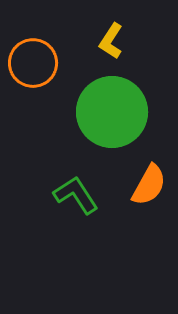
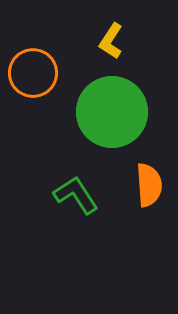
orange circle: moved 10 px down
orange semicircle: rotated 33 degrees counterclockwise
